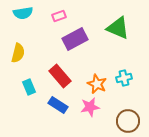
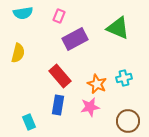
pink rectangle: rotated 48 degrees counterclockwise
cyan rectangle: moved 35 px down
blue rectangle: rotated 66 degrees clockwise
